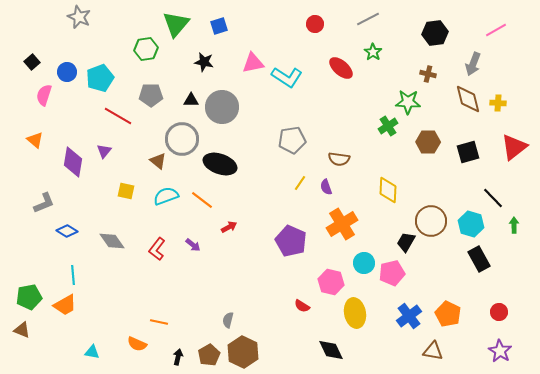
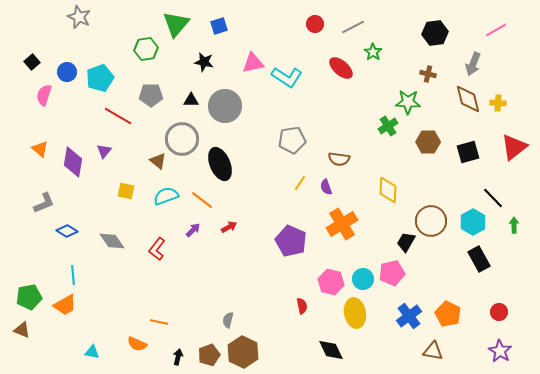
gray line at (368, 19): moved 15 px left, 8 px down
gray circle at (222, 107): moved 3 px right, 1 px up
orange triangle at (35, 140): moved 5 px right, 9 px down
black ellipse at (220, 164): rotated 48 degrees clockwise
cyan hexagon at (471, 224): moved 2 px right, 2 px up; rotated 15 degrees clockwise
purple arrow at (193, 245): moved 15 px up; rotated 84 degrees counterclockwise
cyan circle at (364, 263): moved 1 px left, 16 px down
red semicircle at (302, 306): rotated 133 degrees counterclockwise
brown pentagon at (209, 355): rotated 10 degrees clockwise
